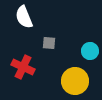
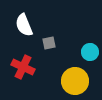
white semicircle: moved 8 px down
gray square: rotated 16 degrees counterclockwise
cyan circle: moved 1 px down
